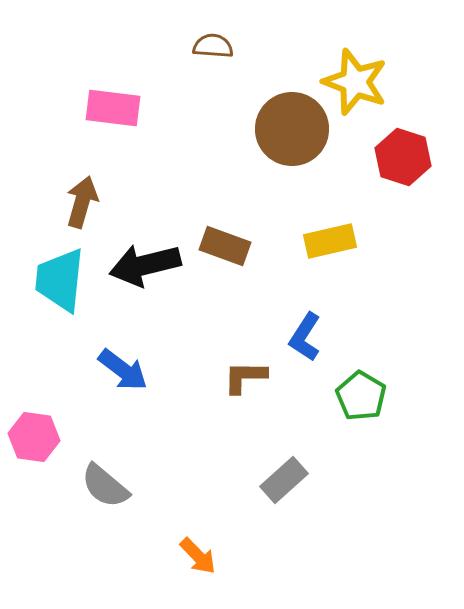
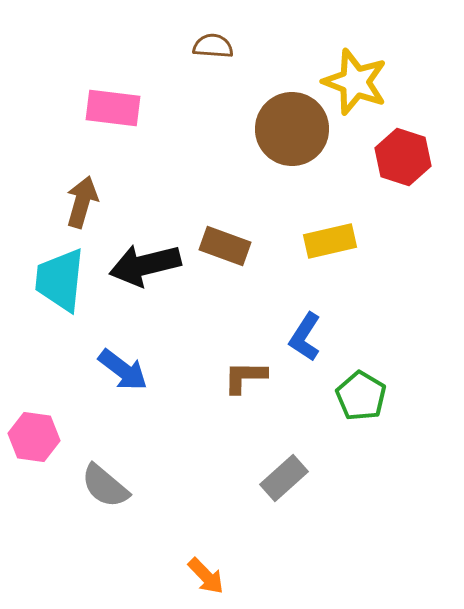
gray rectangle: moved 2 px up
orange arrow: moved 8 px right, 20 px down
